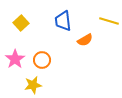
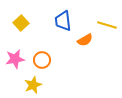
yellow line: moved 2 px left, 4 px down
pink star: rotated 24 degrees clockwise
yellow star: rotated 12 degrees counterclockwise
